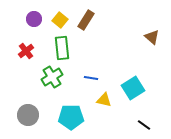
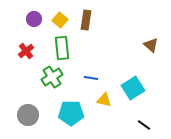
brown rectangle: rotated 24 degrees counterclockwise
brown triangle: moved 1 px left, 8 px down
cyan pentagon: moved 4 px up
